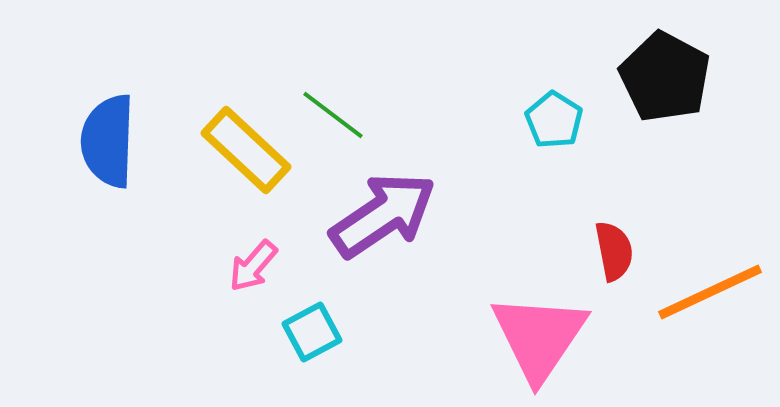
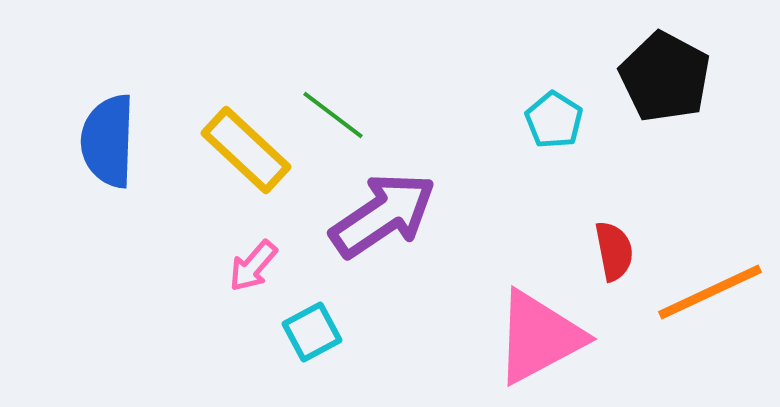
pink triangle: rotated 28 degrees clockwise
